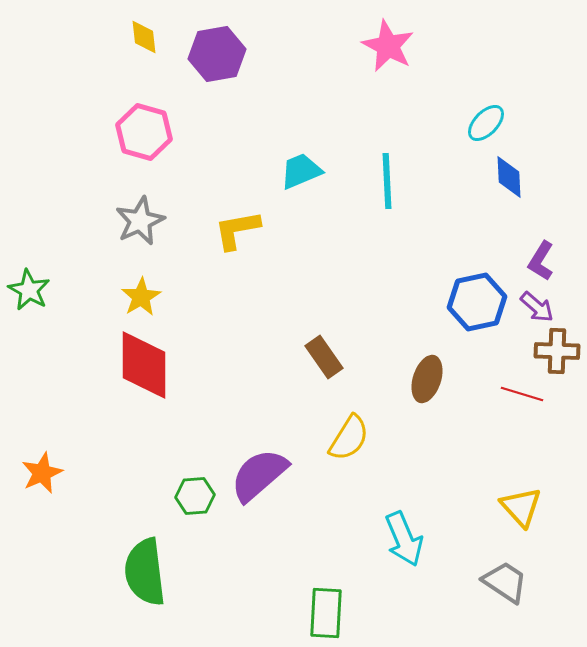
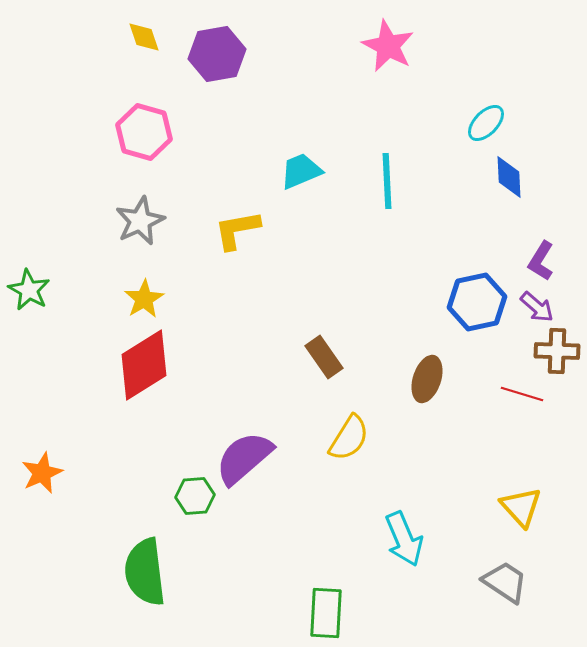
yellow diamond: rotated 12 degrees counterclockwise
yellow star: moved 3 px right, 2 px down
red diamond: rotated 58 degrees clockwise
purple semicircle: moved 15 px left, 17 px up
